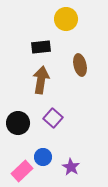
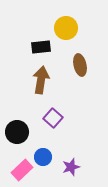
yellow circle: moved 9 px down
black circle: moved 1 px left, 9 px down
purple star: rotated 24 degrees clockwise
pink rectangle: moved 1 px up
